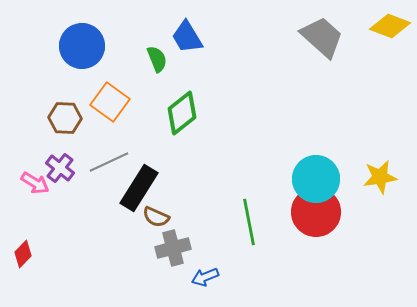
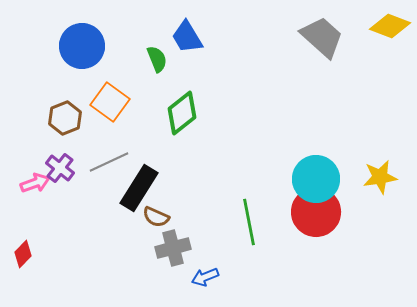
brown hexagon: rotated 24 degrees counterclockwise
pink arrow: rotated 52 degrees counterclockwise
